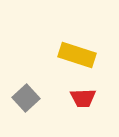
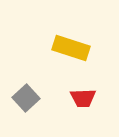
yellow rectangle: moved 6 px left, 7 px up
